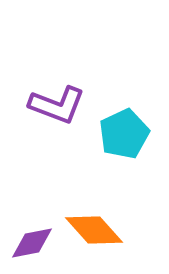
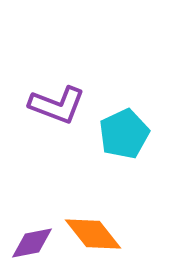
orange diamond: moved 1 px left, 4 px down; rotated 4 degrees clockwise
